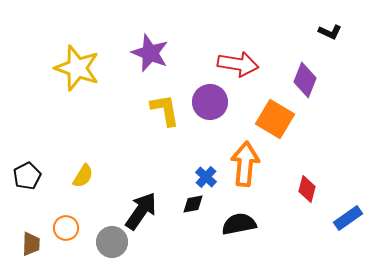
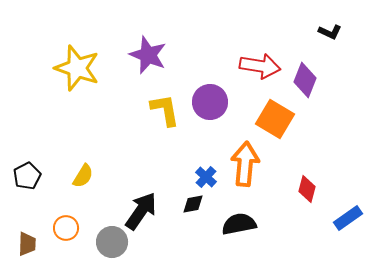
purple star: moved 2 px left, 2 px down
red arrow: moved 22 px right, 2 px down
brown trapezoid: moved 4 px left
